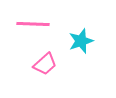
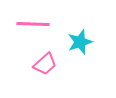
cyan star: moved 1 px left, 1 px down
